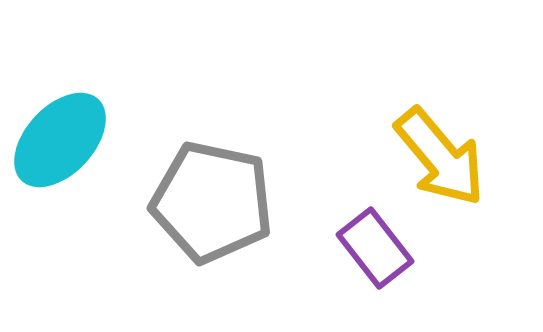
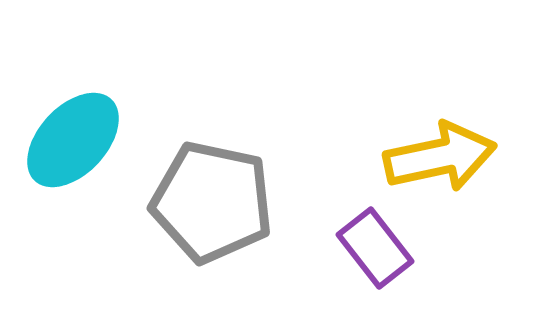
cyan ellipse: moved 13 px right
yellow arrow: rotated 62 degrees counterclockwise
